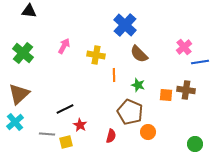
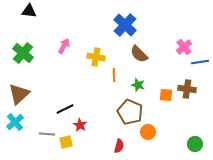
yellow cross: moved 2 px down
brown cross: moved 1 px right, 1 px up
red semicircle: moved 8 px right, 10 px down
